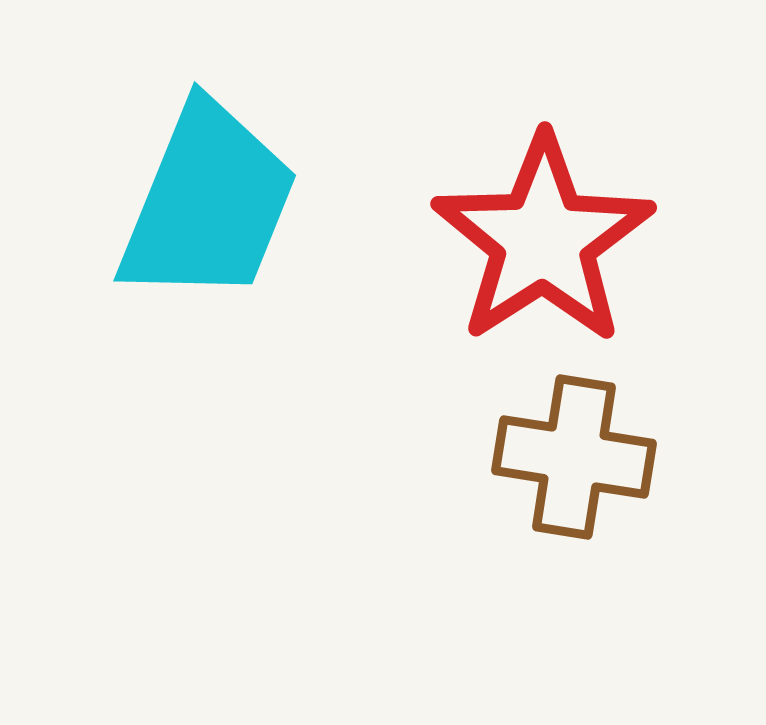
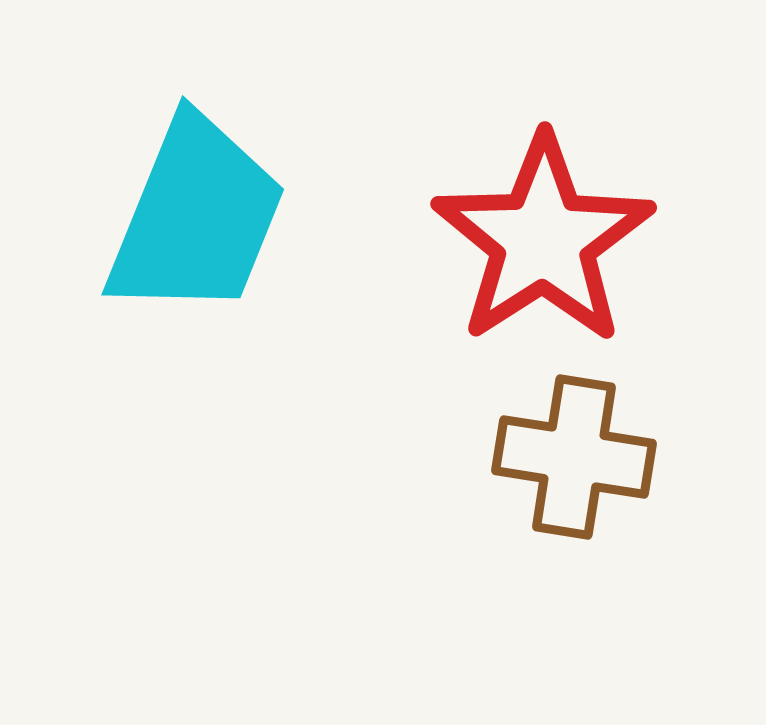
cyan trapezoid: moved 12 px left, 14 px down
